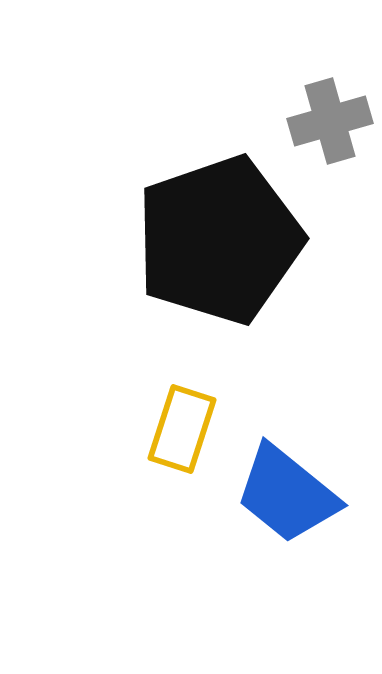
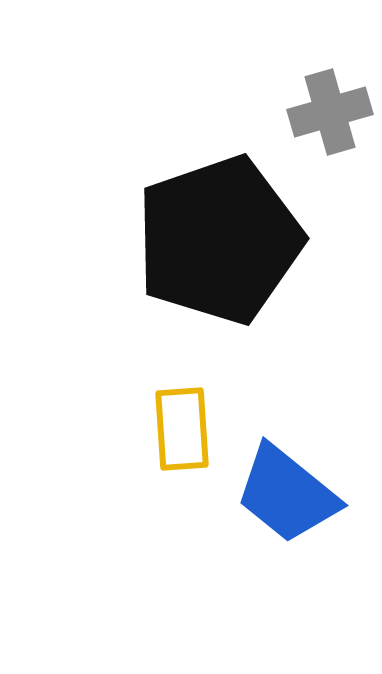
gray cross: moved 9 px up
yellow rectangle: rotated 22 degrees counterclockwise
